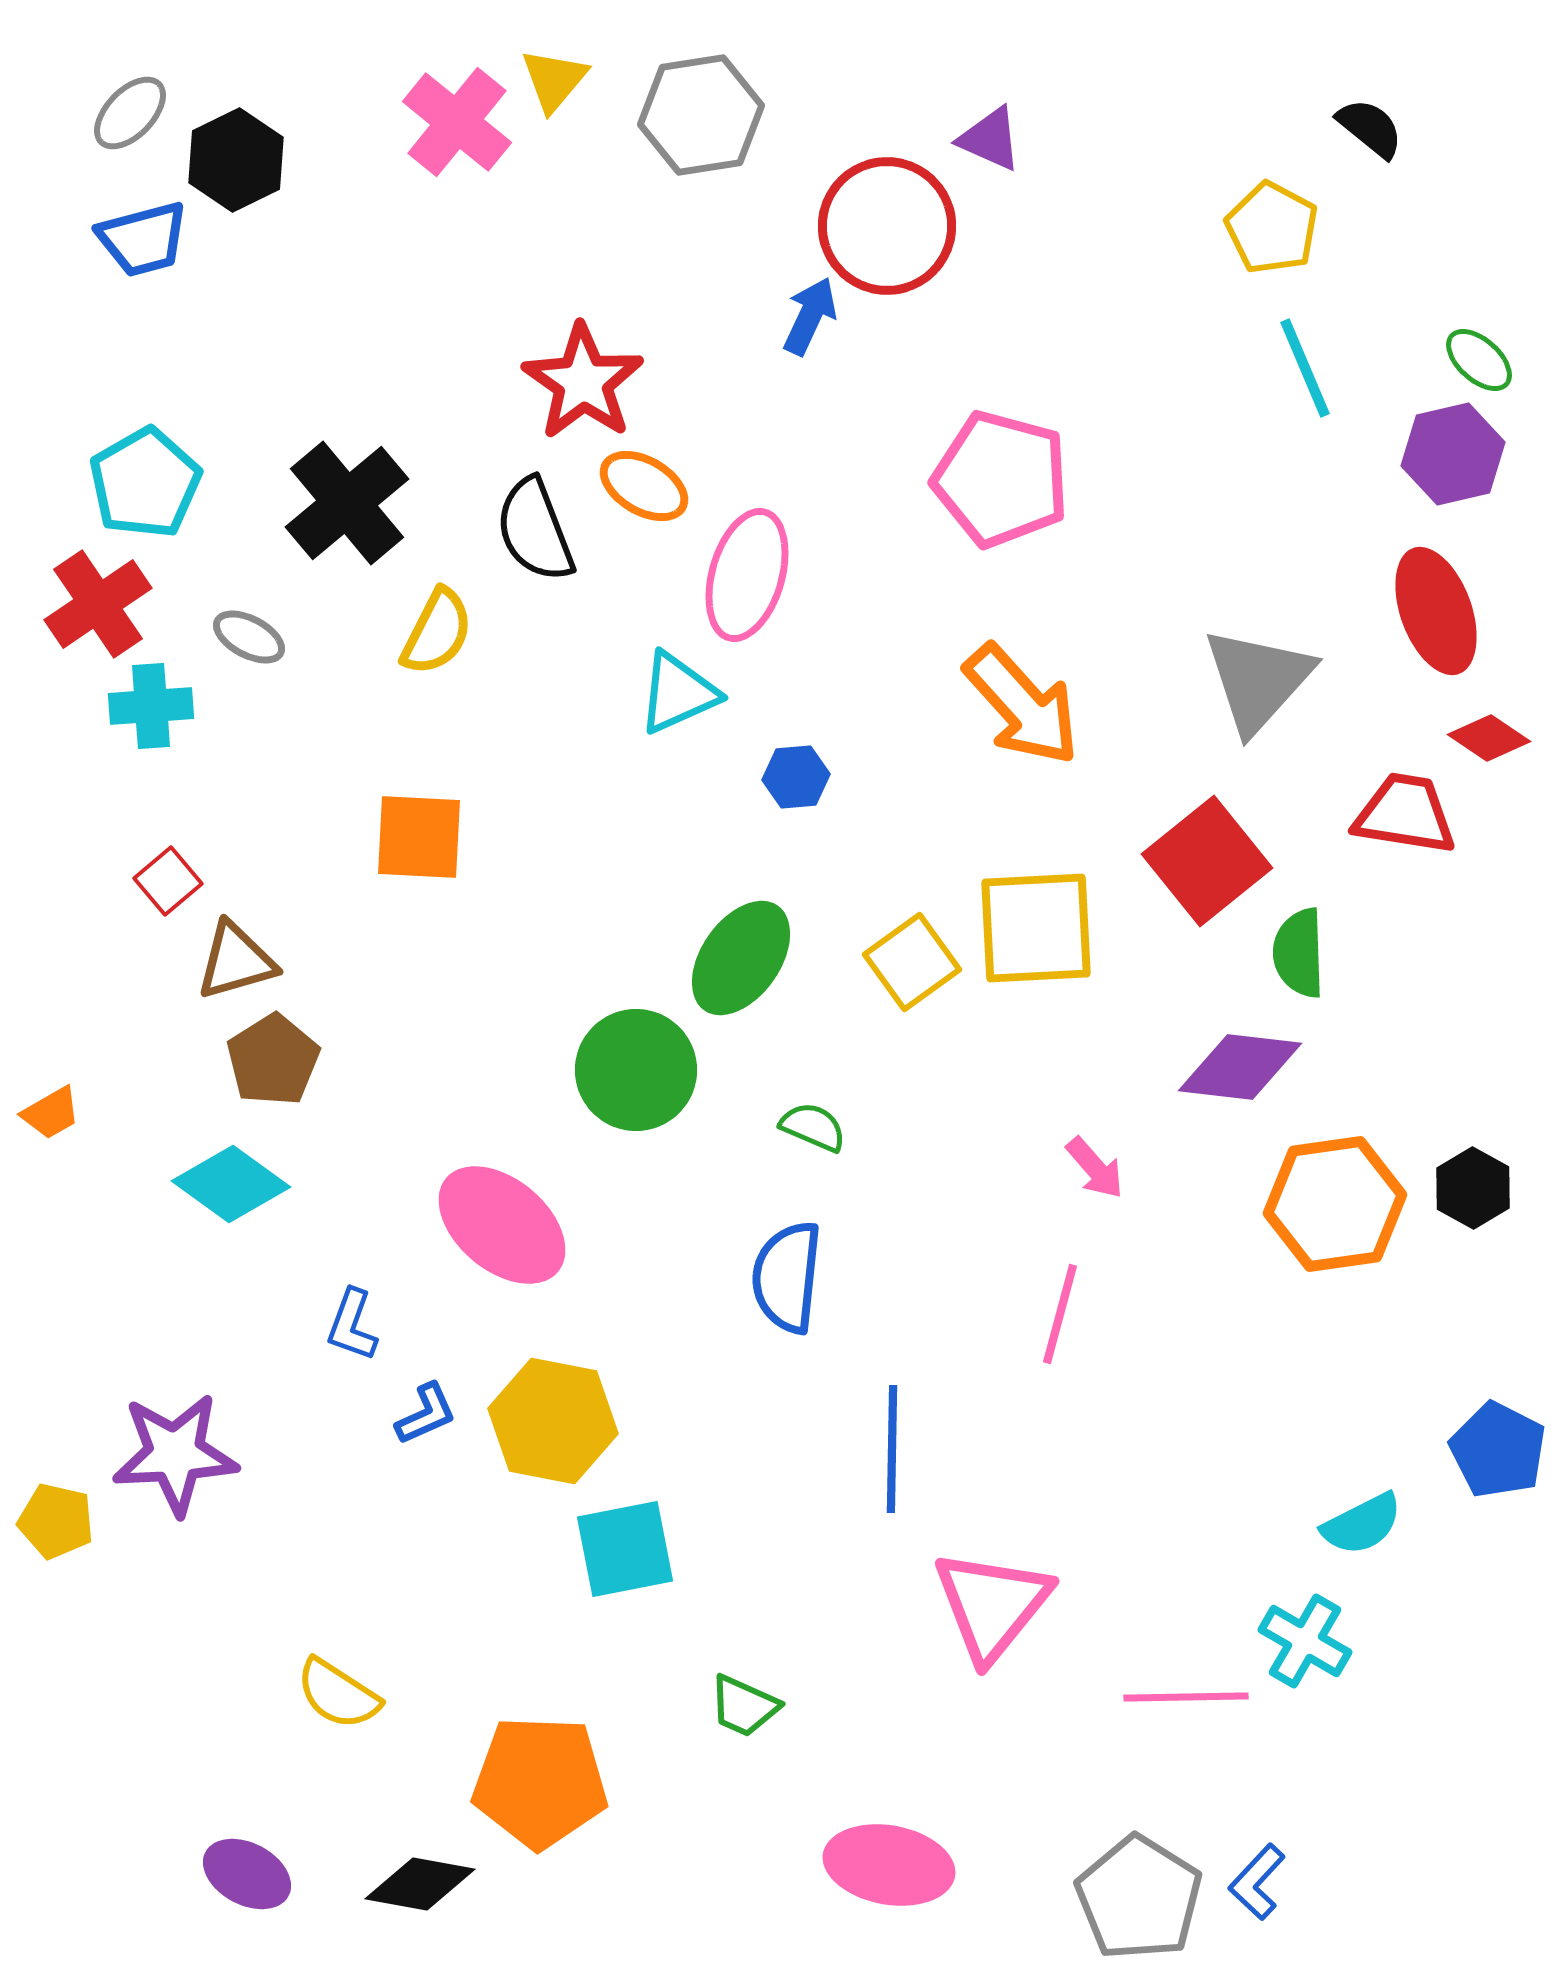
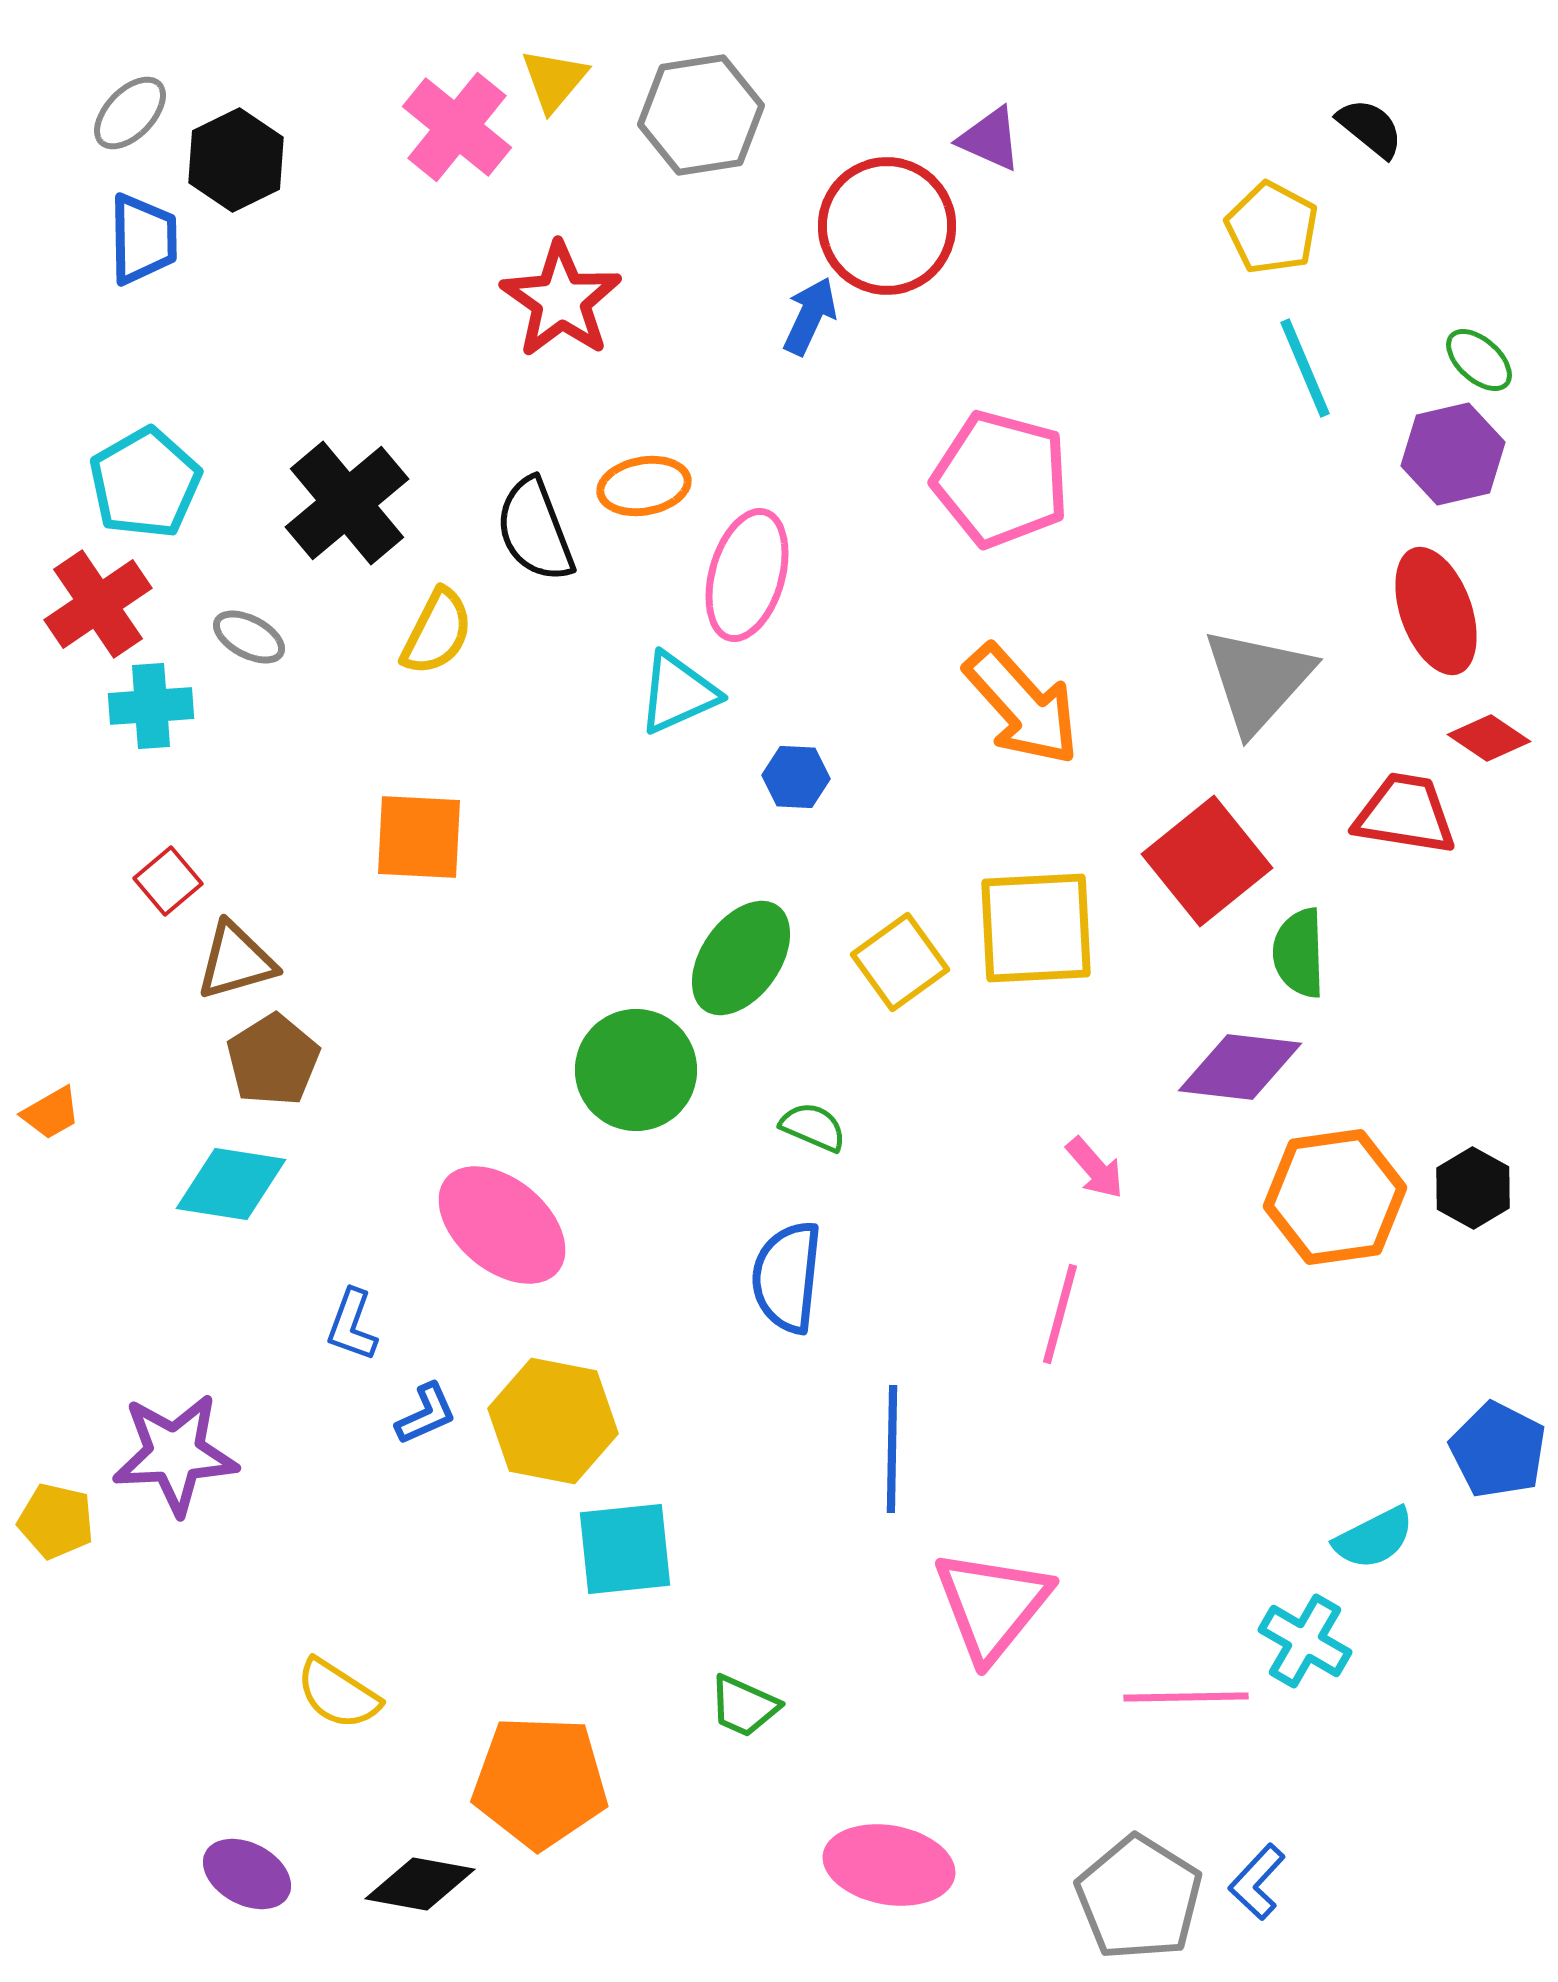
pink cross at (457, 122): moved 5 px down
blue trapezoid at (143, 239): rotated 76 degrees counterclockwise
red star at (583, 382): moved 22 px left, 82 px up
orange ellipse at (644, 486): rotated 40 degrees counterclockwise
blue hexagon at (796, 777): rotated 8 degrees clockwise
yellow square at (912, 962): moved 12 px left
cyan diamond at (231, 1184): rotated 27 degrees counterclockwise
orange hexagon at (1335, 1204): moved 7 px up
cyan semicircle at (1362, 1524): moved 12 px right, 14 px down
cyan square at (625, 1549): rotated 5 degrees clockwise
